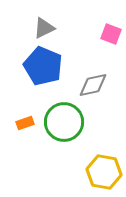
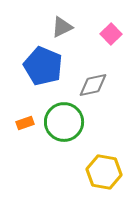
gray triangle: moved 18 px right, 1 px up
pink square: rotated 25 degrees clockwise
